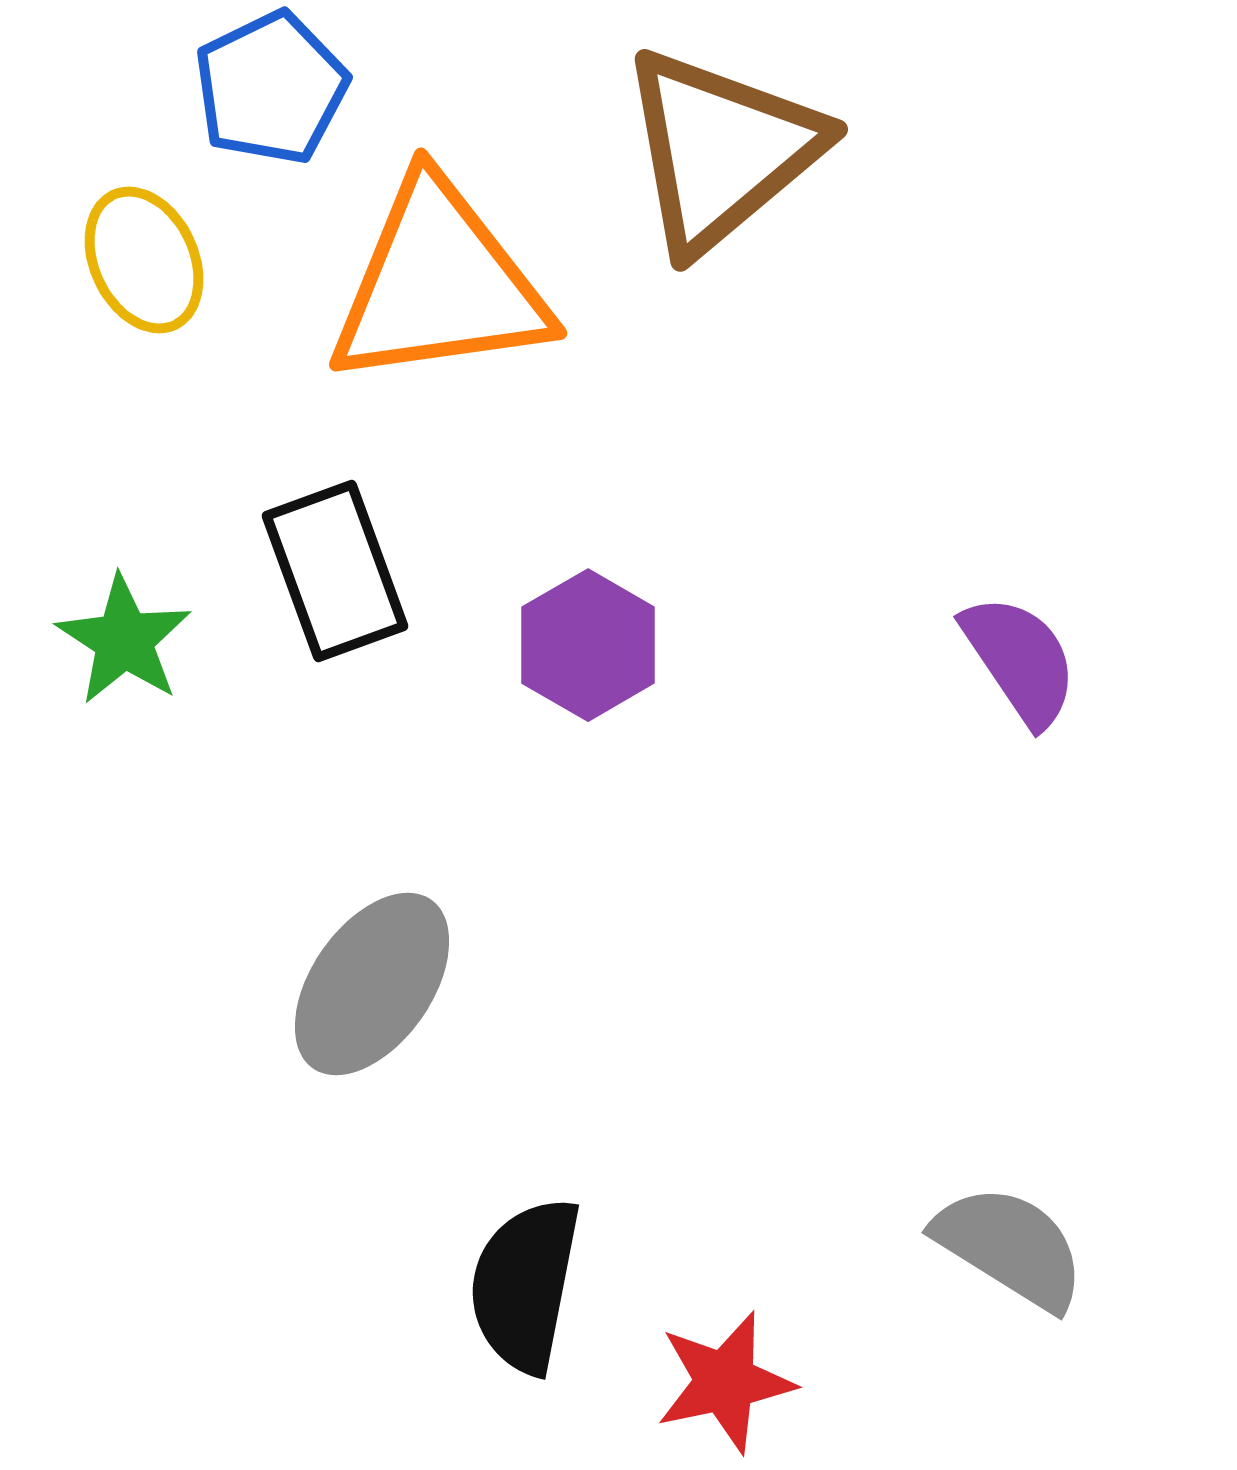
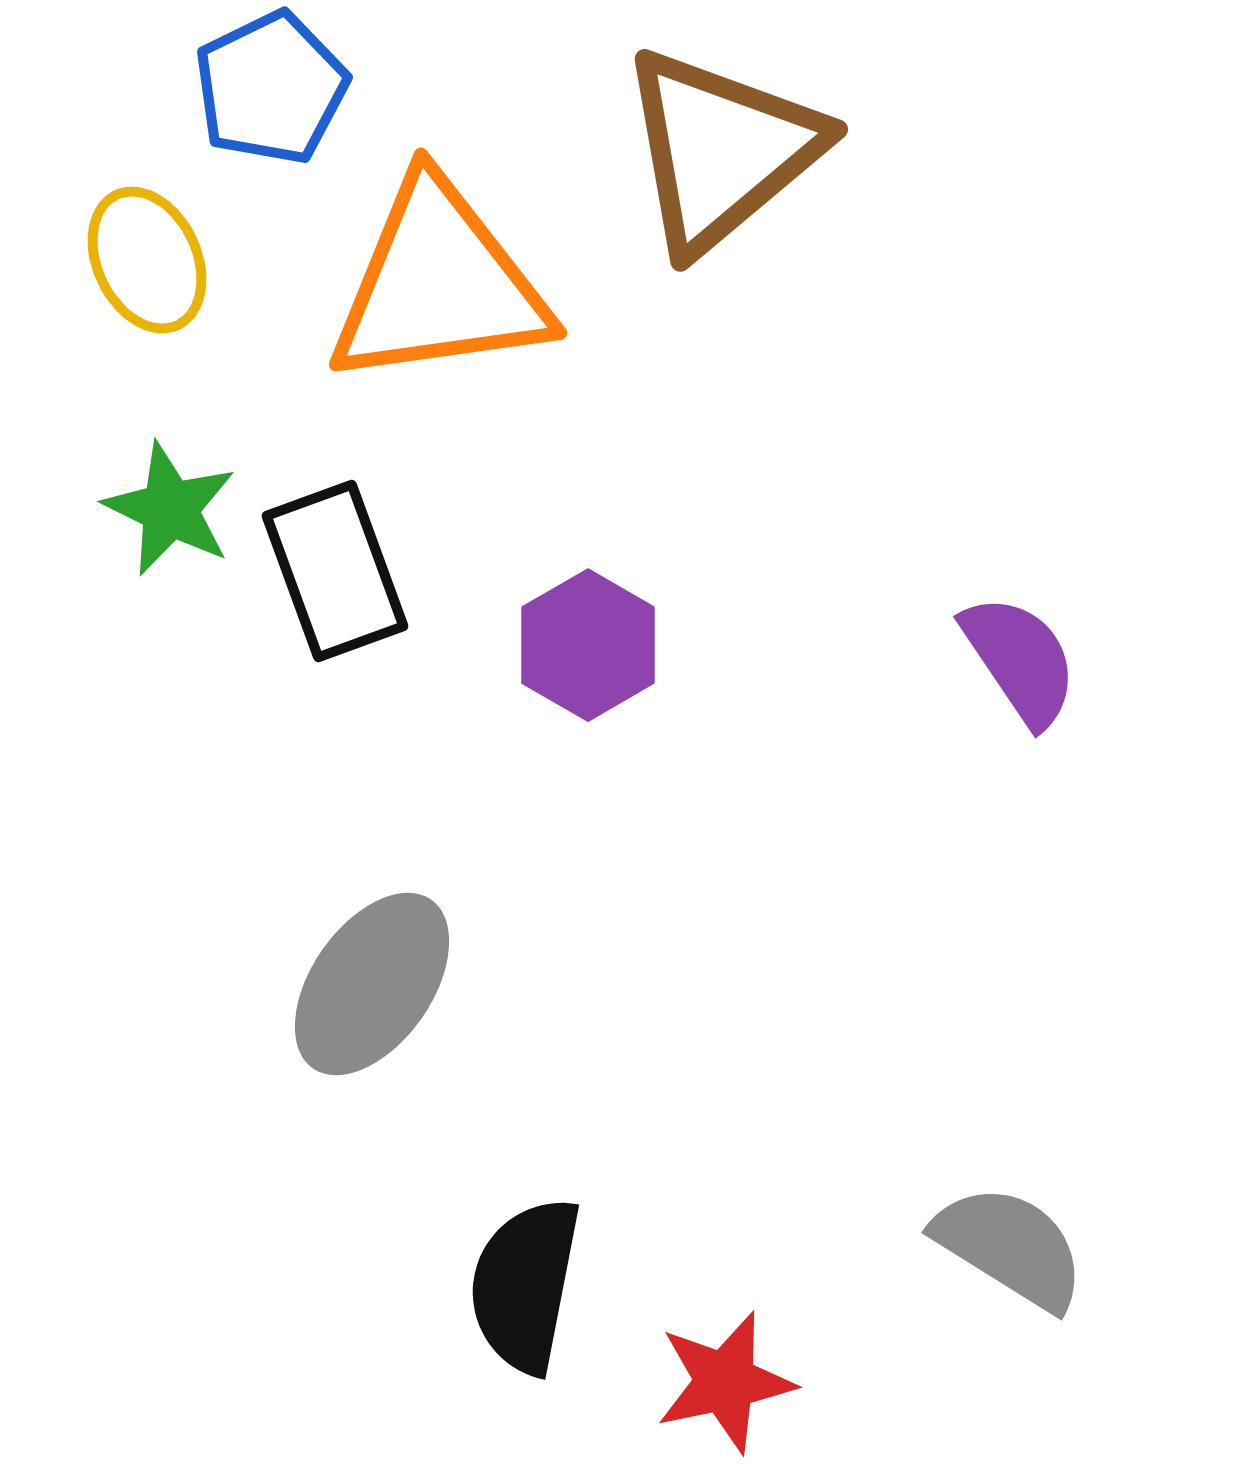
yellow ellipse: moved 3 px right
green star: moved 46 px right, 131 px up; rotated 7 degrees counterclockwise
